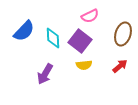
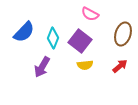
pink semicircle: moved 2 px up; rotated 54 degrees clockwise
blue semicircle: moved 1 px down
cyan diamond: rotated 25 degrees clockwise
yellow semicircle: moved 1 px right
purple arrow: moved 3 px left, 7 px up
